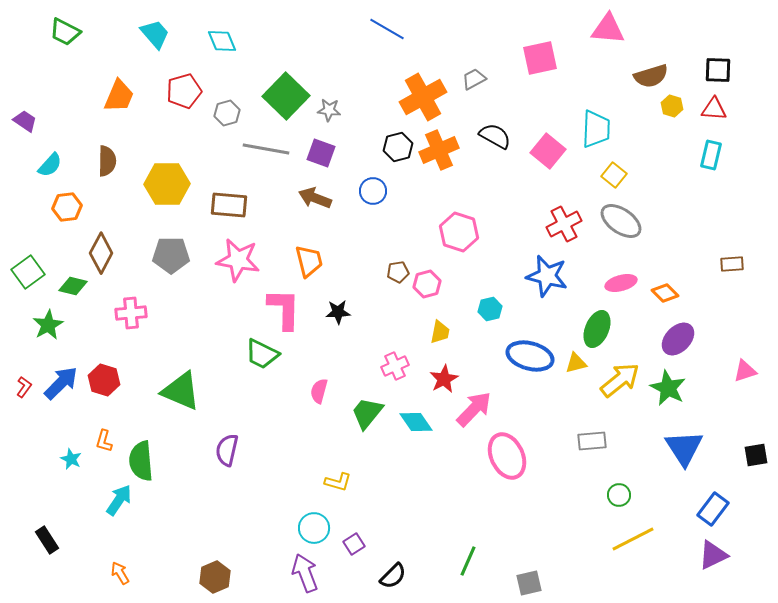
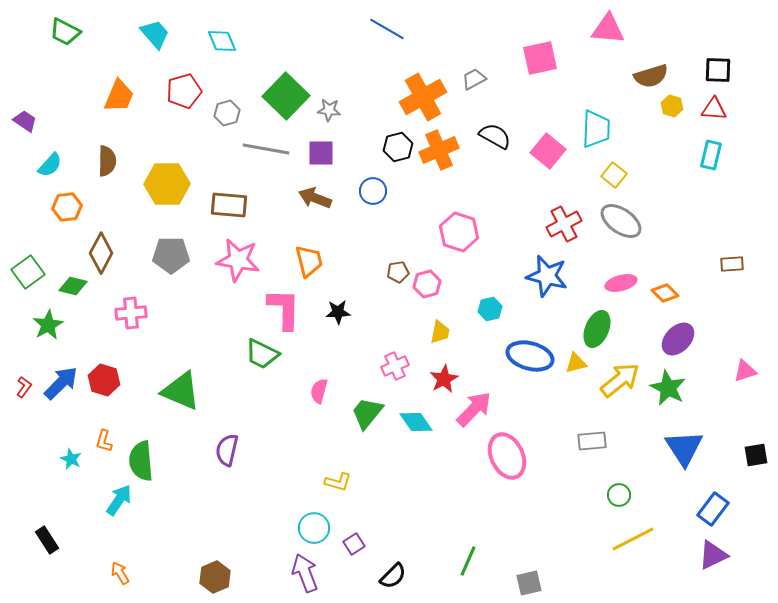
purple square at (321, 153): rotated 20 degrees counterclockwise
